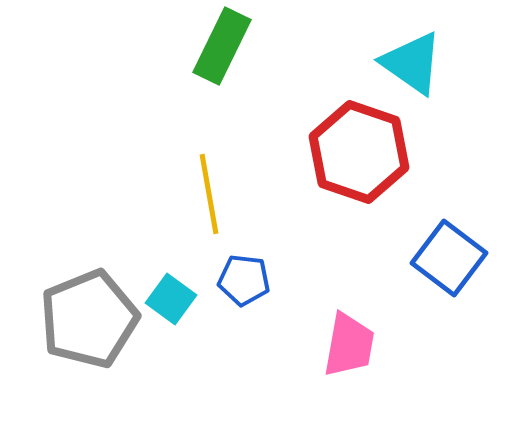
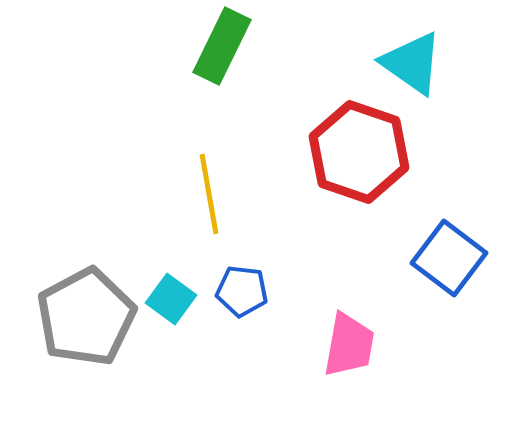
blue pentagon: moved 2 px left, 11 px down
gray pentagon: moved 3 px left, 2 px up; rotated 6 degrees counterclockwise
